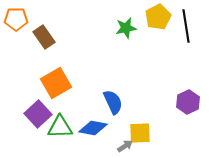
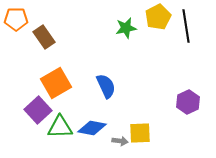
blue semicircle: moved 7 px left, 16 px up
purple square: moved 4 px up
blue diamond: moved 1 px left
gray arrow: moved 5 px left, 5 px up; rotated 42 degrees clockwise
